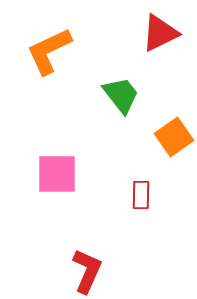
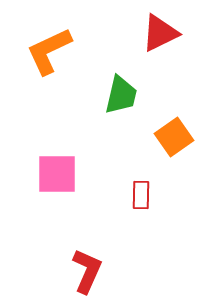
green trapezoid: rotated 51 degrees clockwise
